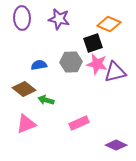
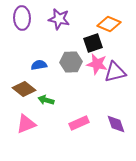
purple diamond: moved 21 px up; rotated 45 degrees clockwise
